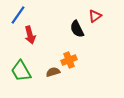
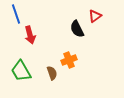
blue line: moved 2 px left, 1 px up; rotated 54 degrees counterclockwise
brown semicircle: moved 1 px left, 1 px down; rotated 88 degrees clockwise
